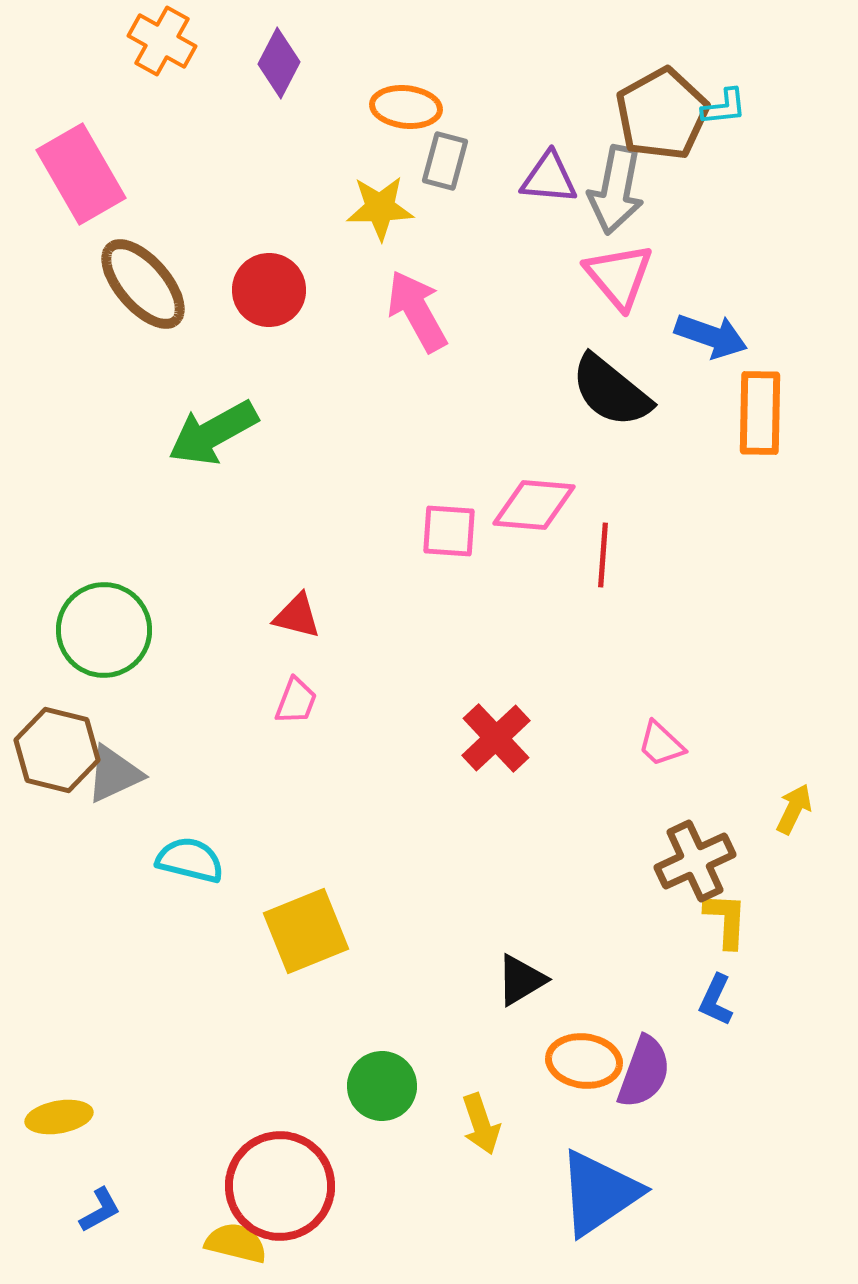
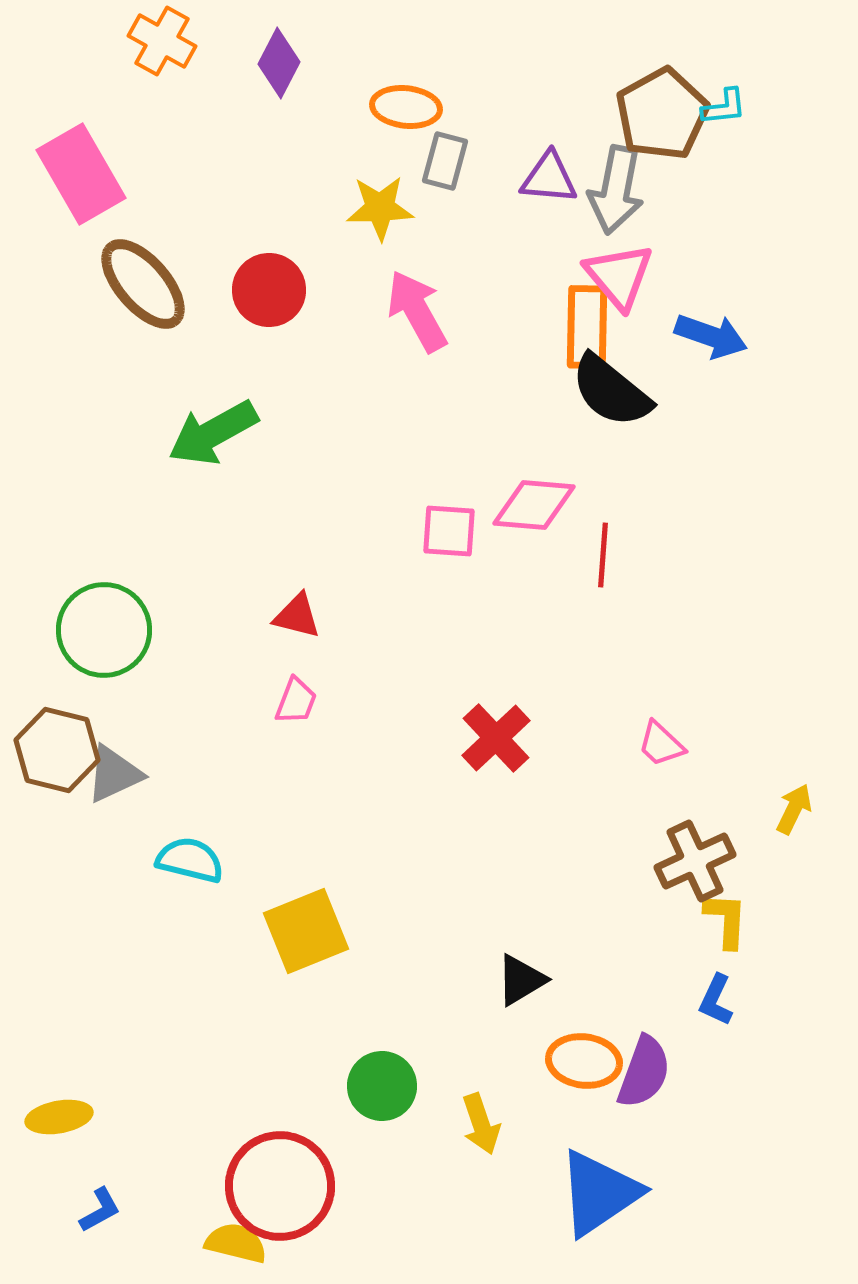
orange rectangle at (760, 413): moved 173 px left, 86 px up
